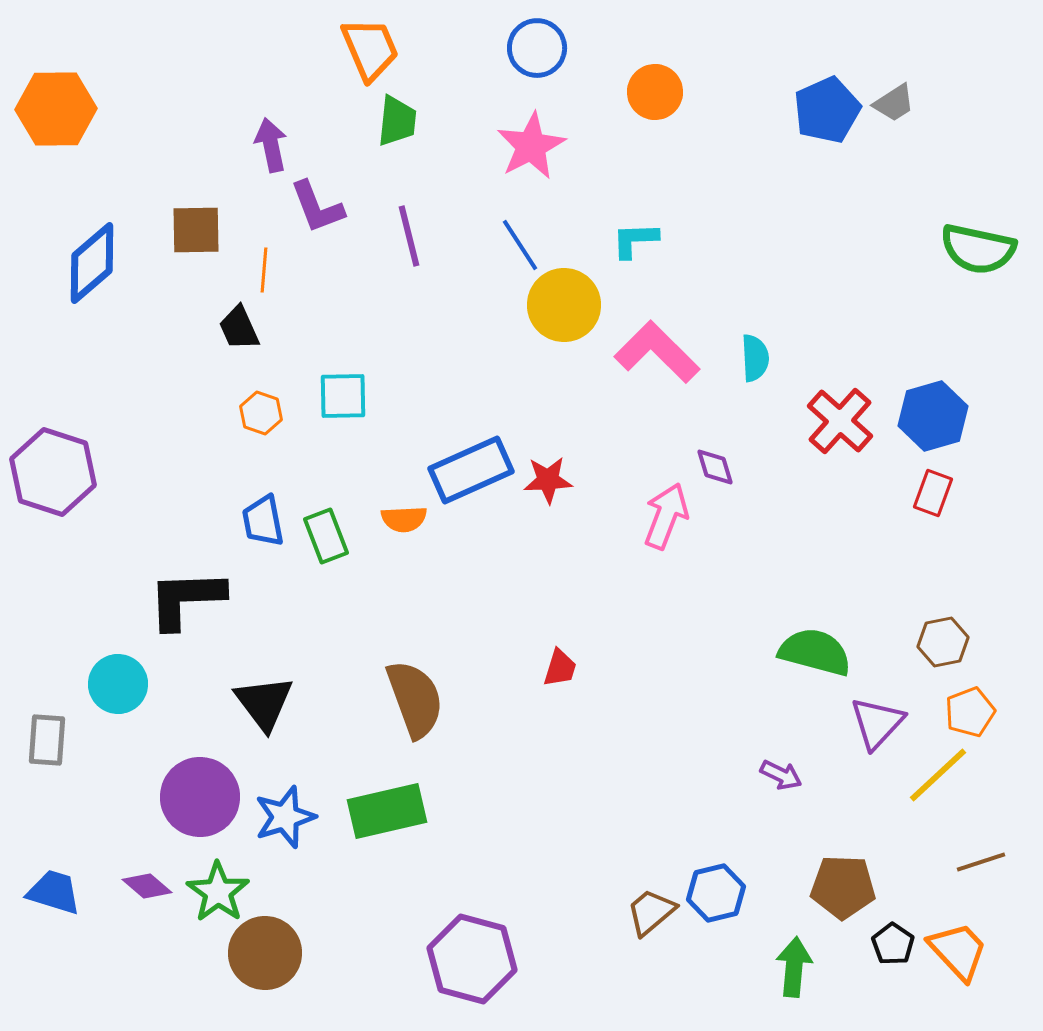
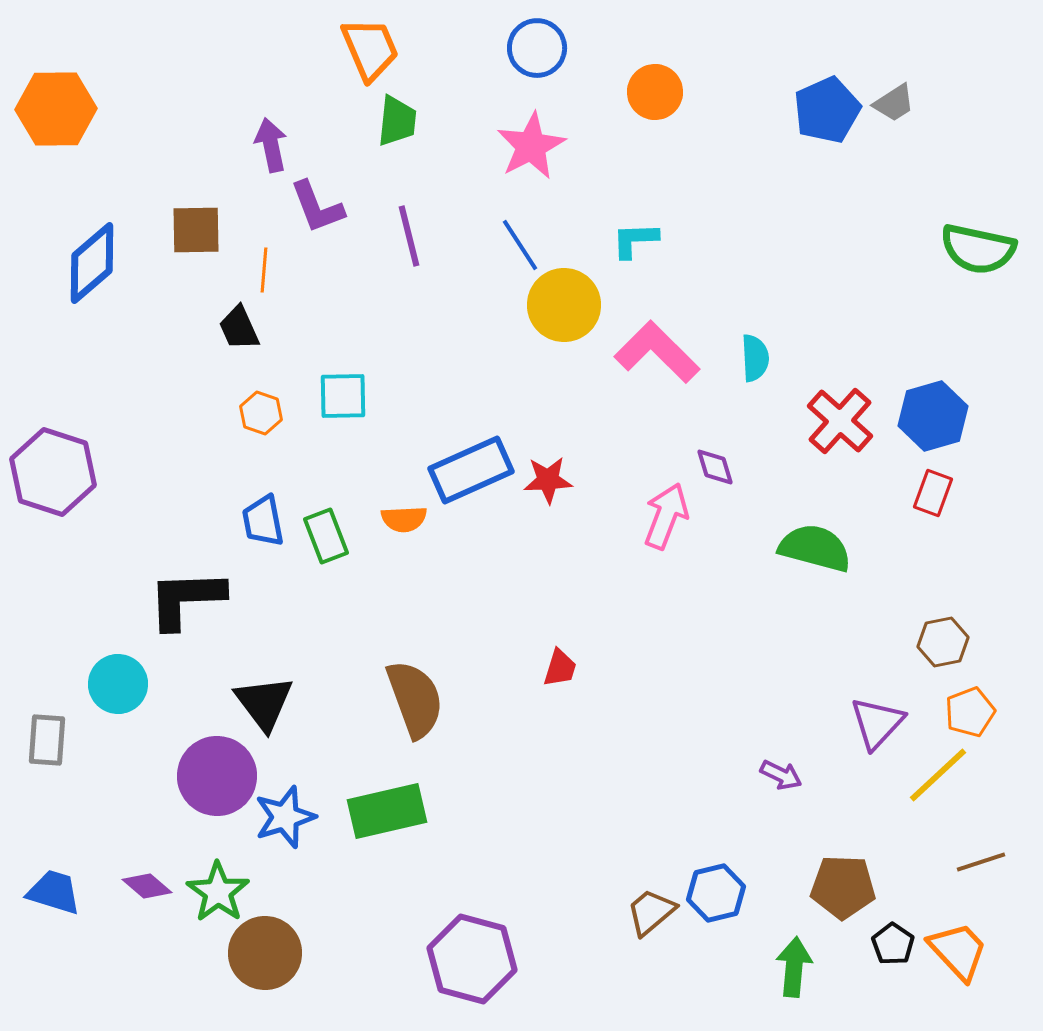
green semicircle at (815, 652): moved 104 px up
purple circle at (200, 797): moved 17 px right, 21 px up
